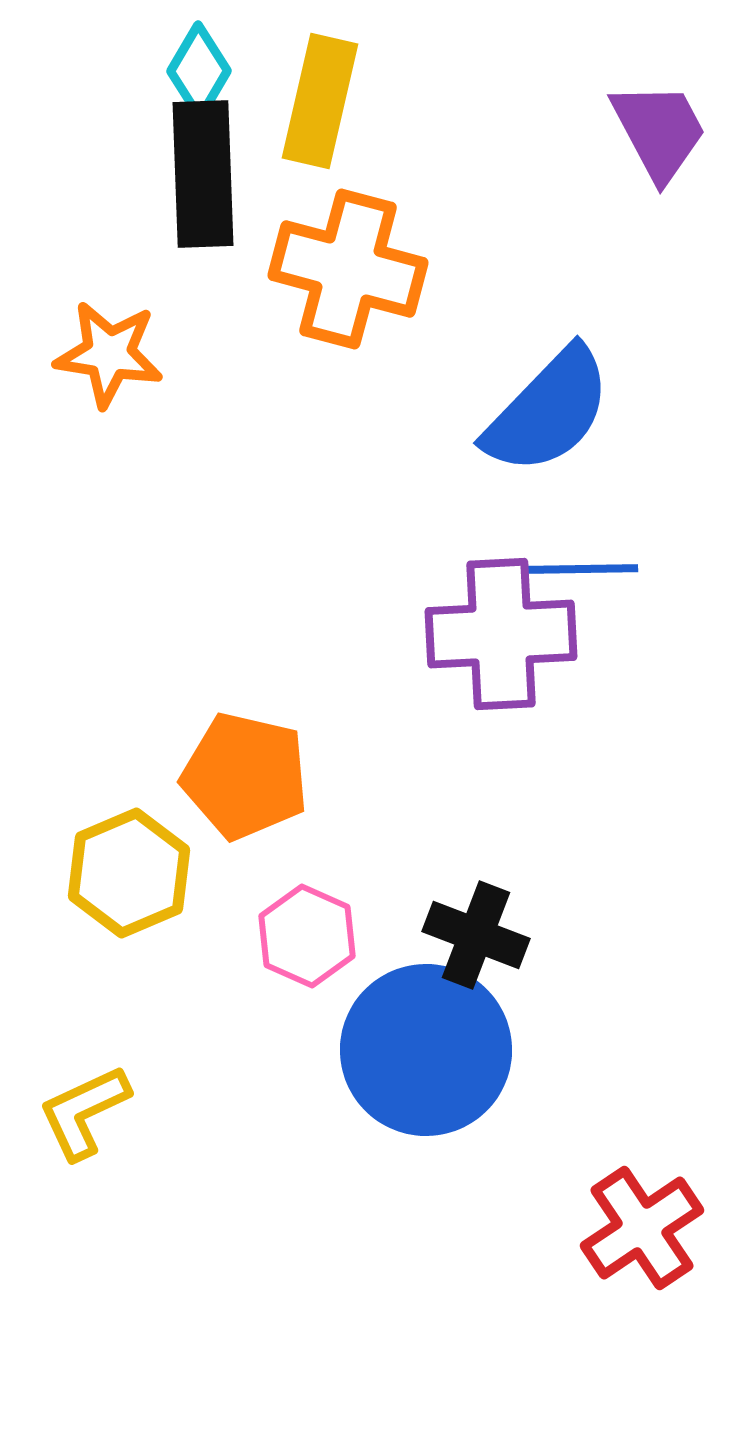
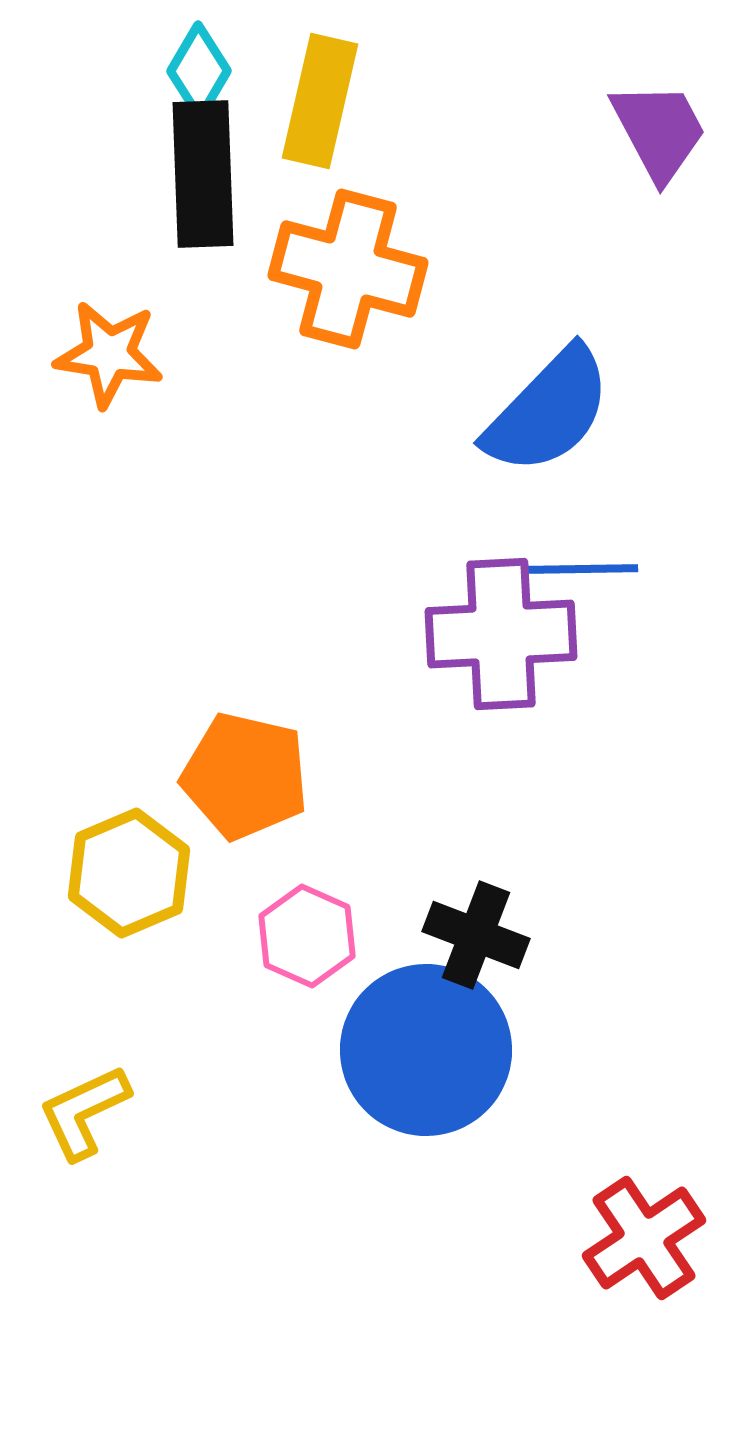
red cross: moved 2 px right, 10 px down
